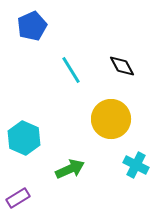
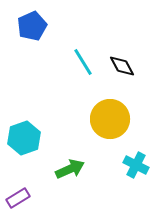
cyan line: moved 12 px right, 8 px up
yellow circle: moved 1 px left
cyan hexagon: rotated 16 degrees clockwise
